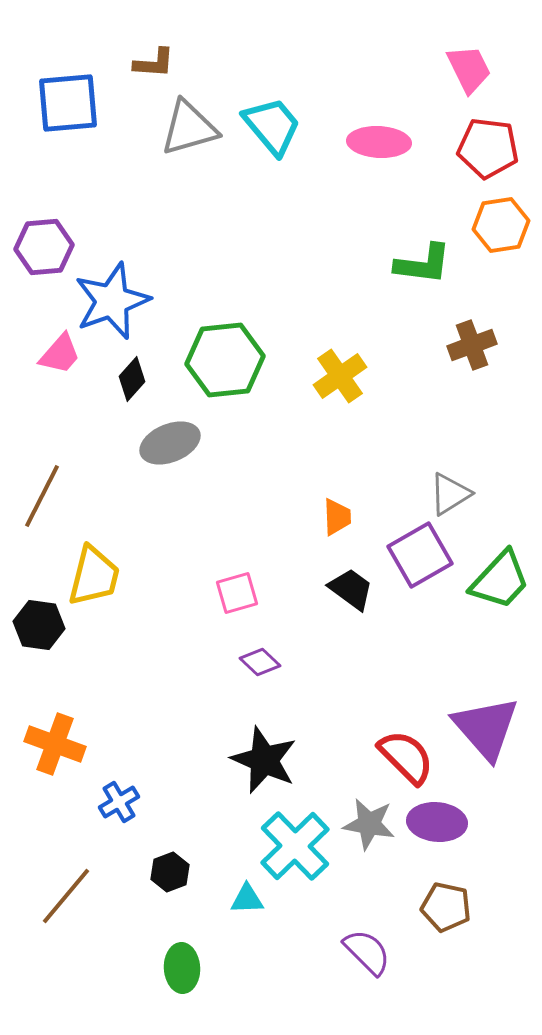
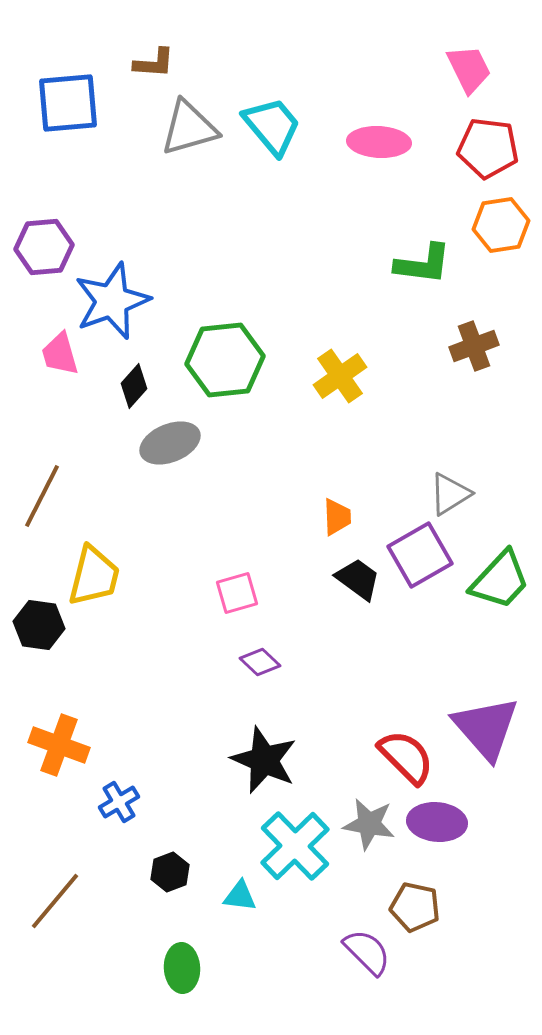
brown cross at (472, 345): moved 2 px right, 1 px down
pink trapezoid at (60, 354): rotated 123 degrees clockwise
black diamond at (132, 379): moved 2 px right, 7 px down
black trapezoid at (351, 589): moved 7 px right, 10 px up
orange cross at (55, 744): moved 4 px right, 1 px down
brown line at (66, 896): moved 11 px left, 5 px down
cyan triangle at (247, 899): moved 7 px left, 3 px up; rotated 9 degrees clockwise
brown pentagon at (446, 907): moved 31 px left
